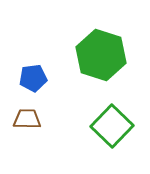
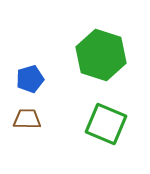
blue pentagon: moved 3 px left, 1 px down; rotated 8 degrees counterclockwise
green square: moved 6 px left, 2 px up; rotated 21 degrees counterclockwise
